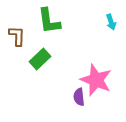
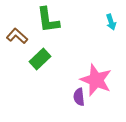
green L-shape: moved 1 px left, 1 px up
brown L-shape: rotated 50 degrees counterclockwise
